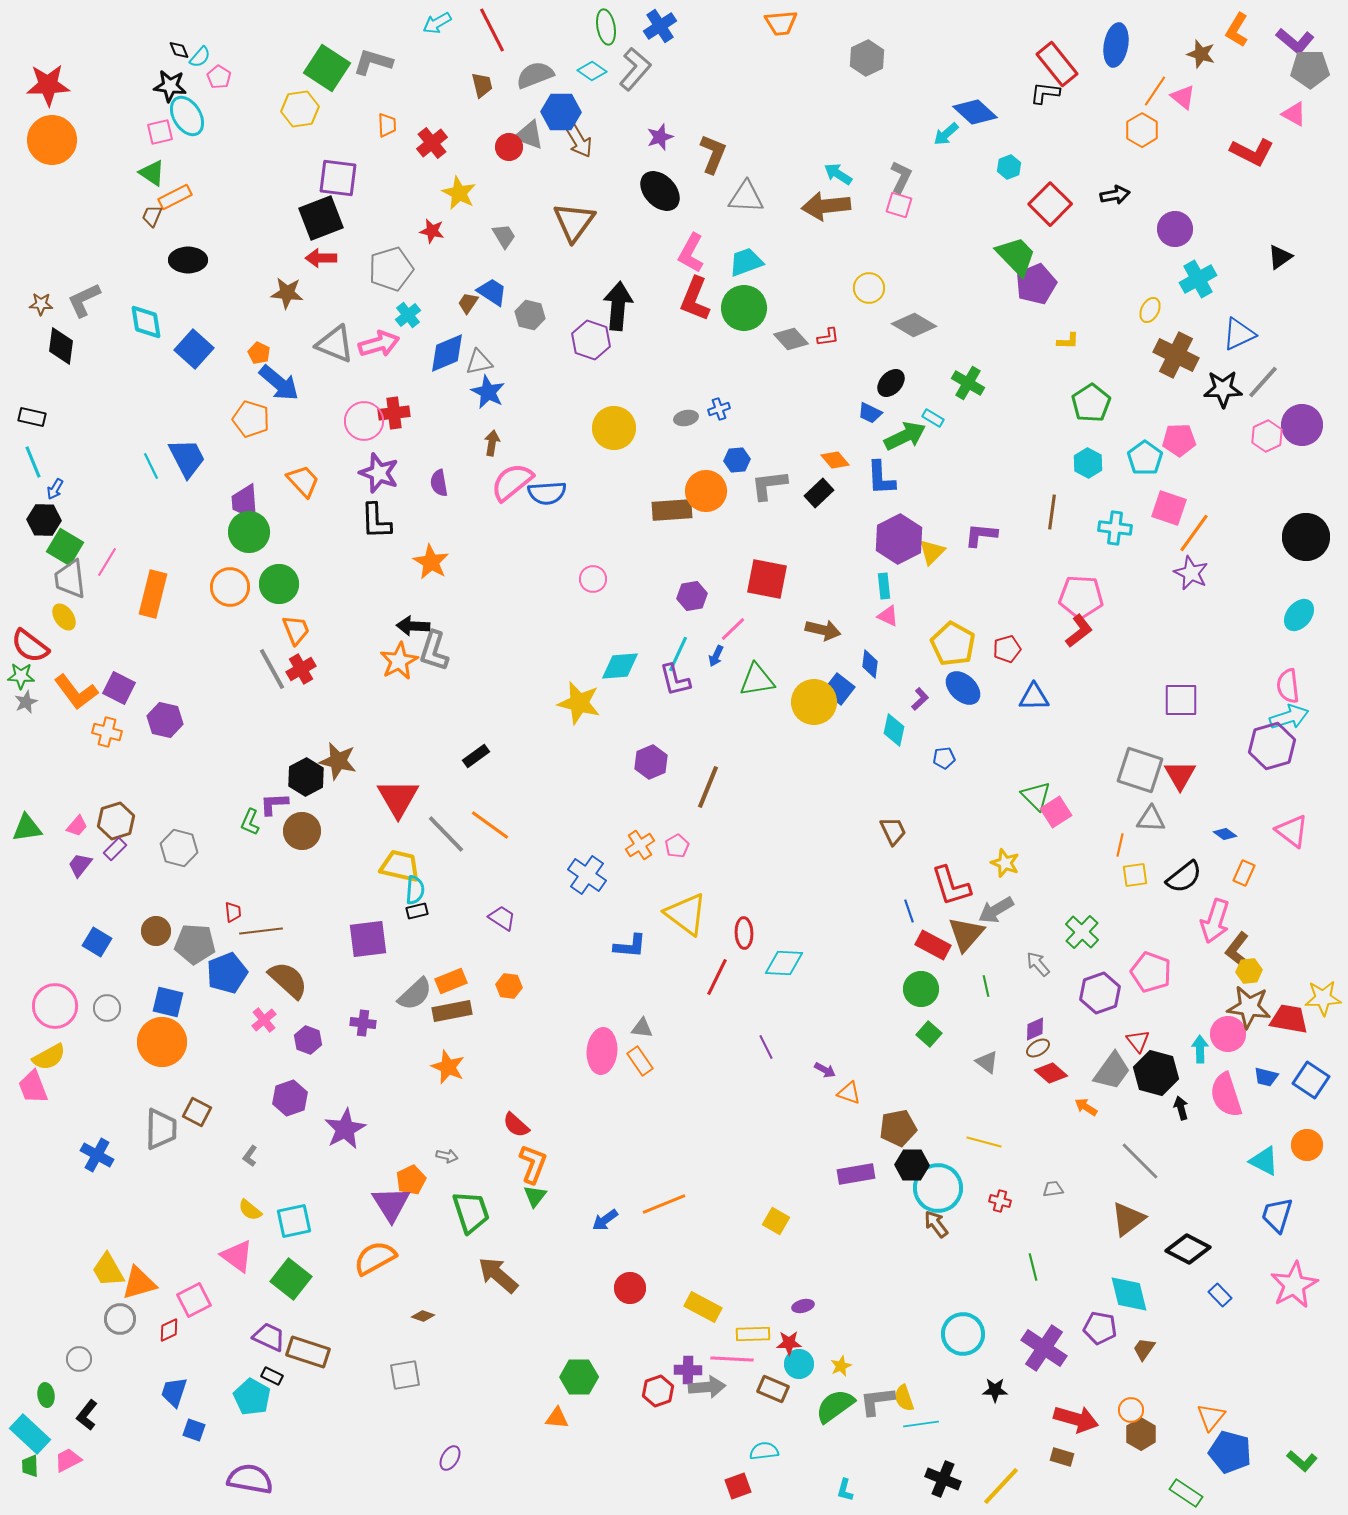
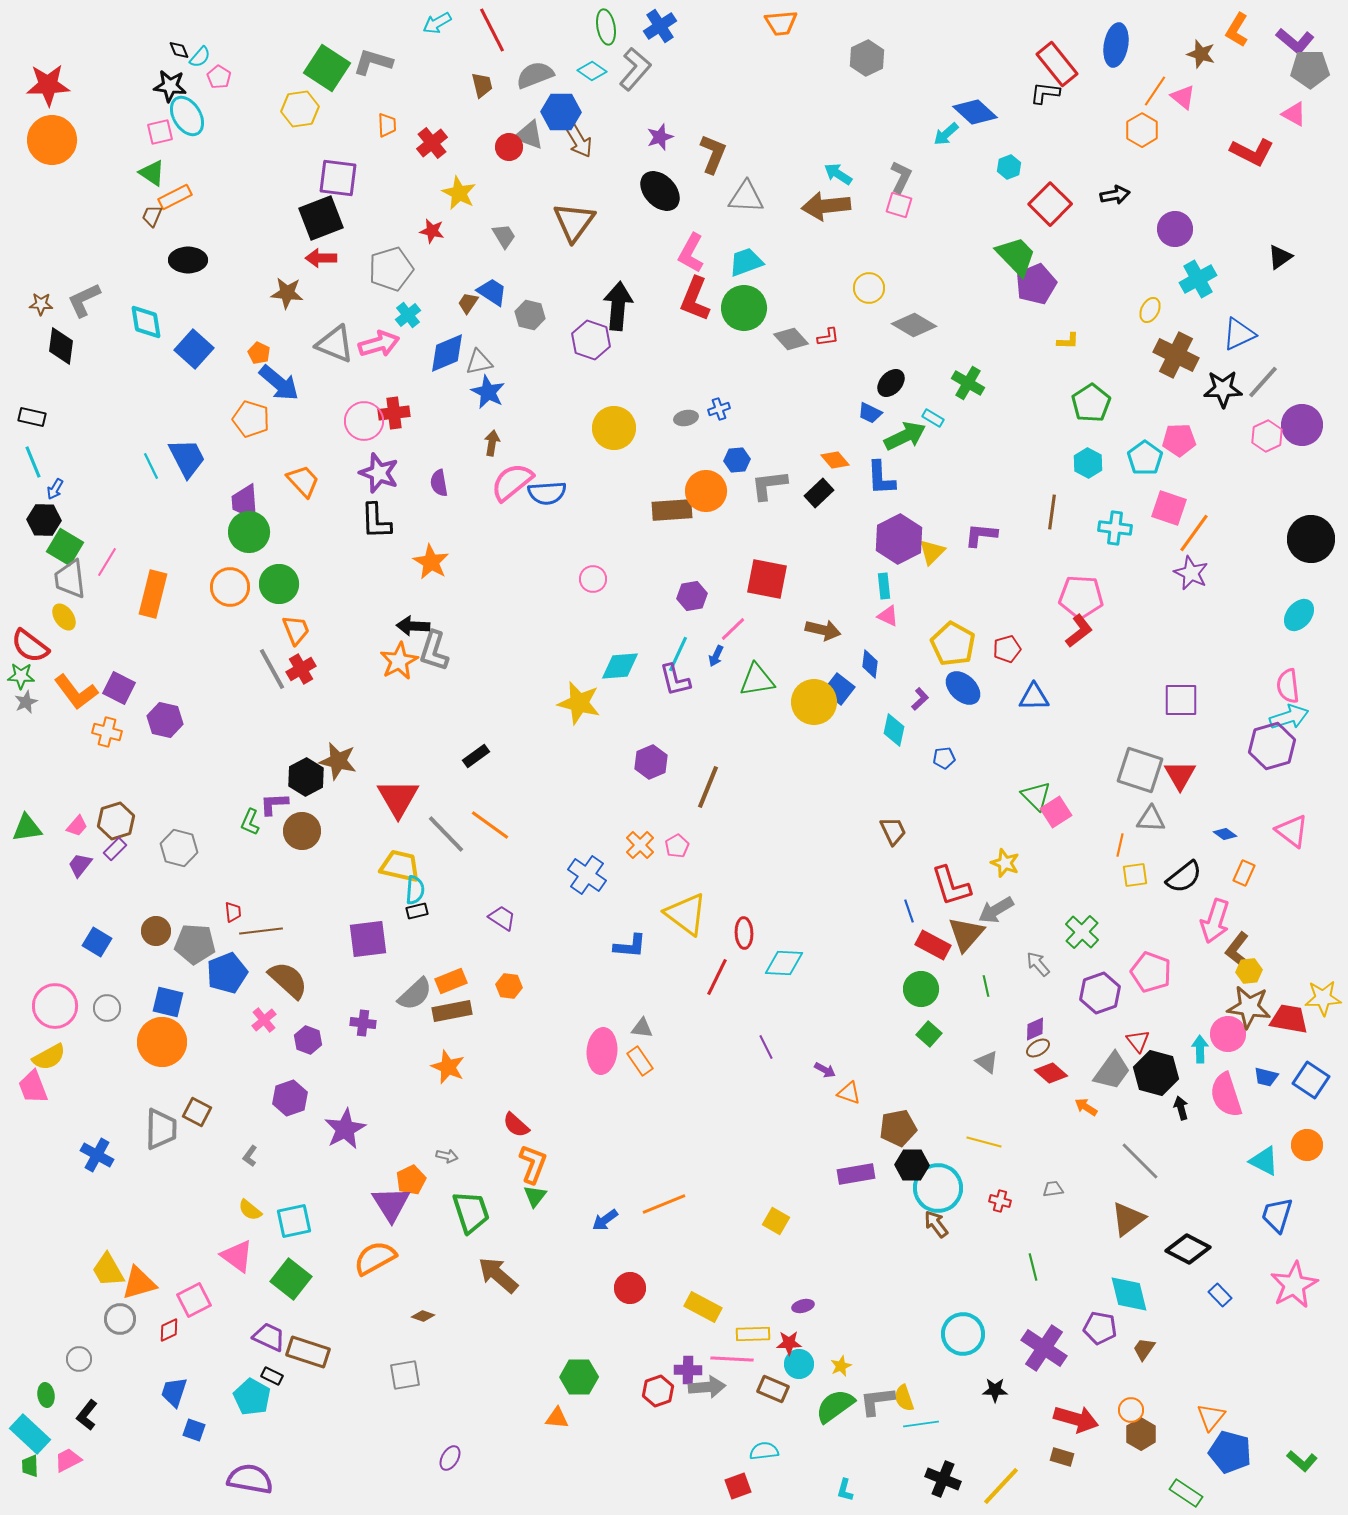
black circle at (1306, 537): moved 5 px right, 2 px down
orange cross at (640, 845): rotated 12 degrees counterclockwise
